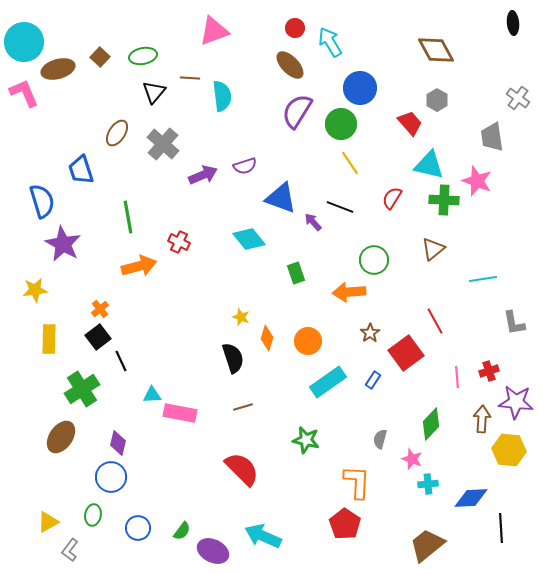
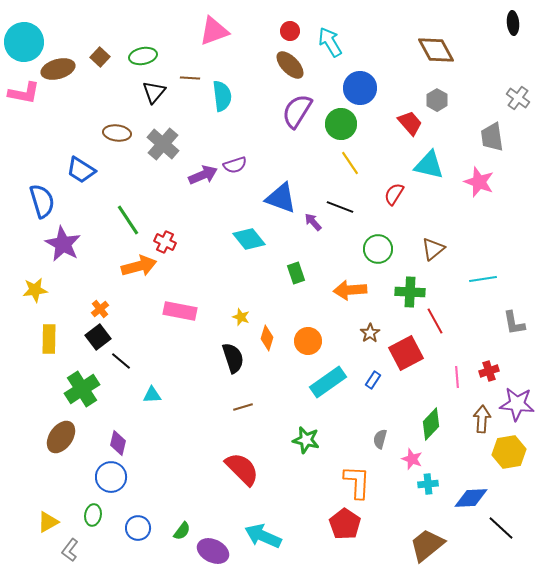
red circle at (295, 28): moved 5 px left, 3 px down
pink L-shape at (24, 93): rotated 124 degrees clockwise
brown ellipse at (117, 133): rotated 64 degrees clockwise
purple semicircle at (245, 166): moved 10 px left, 1 px up
blue trapezoid at (81, 170): rotated 40 degrees counterclockwise
pink star at (477, 181): moved 2 px right, 1 px down
red semicircle at (392, 198): moved 2 px right, 4 px up
green cross at (444, 200): moved 34 px left, 92 px down
green line at (128, 217): moved 3 px down; rotated 24 degrees counterclockwise
red cross at (179, 242): moved 14 px left
green circle at (374, 260): moved 4 px right, 11 px up
orange arrow at (349, 292): moved 1 px right, 2 px up
red square at (406, 353): rotated 8 degrees clockwise
black line at (121, 361): rotated 25 degrees counterclockwise
purple star at (516, 402): moved 1 px right, 2 px down
pink rectangle at (180, 413): moved 102 px up
yellow hexagon at (509, 450): moved 2 px down; rotated 16 degrees counterclockwise
black line at (501, 528): rotated 44 degrees counterclockwise
